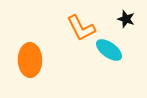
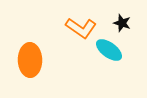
black star: moved 4 px left, 4 px down
orange L-shape: rotated 28 degrees counterclockwise
